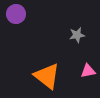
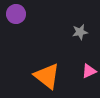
gray star: moved 3 px right, 3 px up
pink triangle: moved 1 px right; rotated 14 degrees counterclockwise
